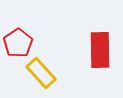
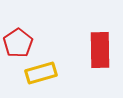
yellow rectangle: rotated 64 degrees counterclockwise
